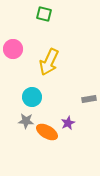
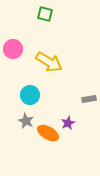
green square: moved 1 px right
yellow arrow: rotated 84 degrees counterclockwise
cyan circle: moved 2 px left, 2 px up
gray star: rotated 21 degrees clockwise
orange ellipse: moved 1 px right, 1 px down
